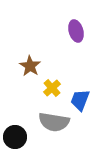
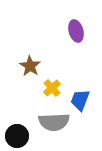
gray semicircle: rotated 12 degrees counterclockwise
black circle: moved 2 px right, 1 px up
